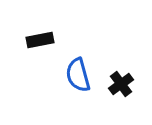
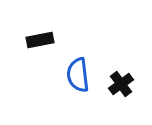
blue semicircle: rotated 8 degrees clockwise
